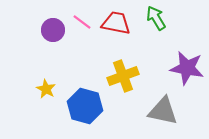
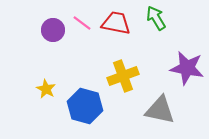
pink line: moved 1 px down
gray triangle: moved 3 px left, 1 px up
